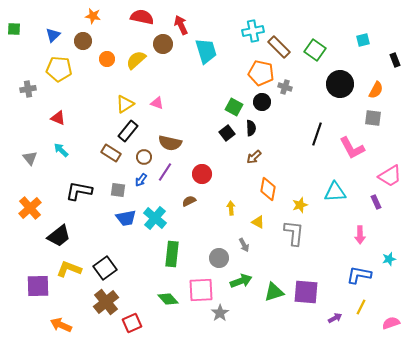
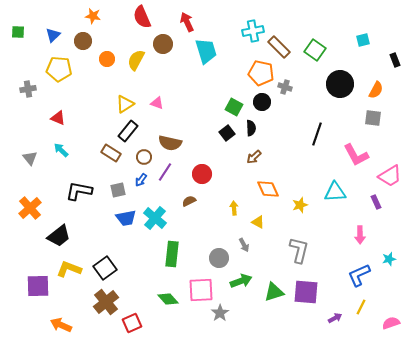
red semicircle at (142, 17): rotated 125 degrees counterclockwise
red arrow at (181, 25): moved 6 px right, 3 px up
green square at (14, 29): moved 4 px right, 3 px down
yellow semicircle at (136, 60): rotated 20 degrees counterclockwise
pink L-shape at (352, 148): moved 4 px right, 7 px down
orange diamond at (268, 189): rotated 35 degrees counterclockwise
gray square at (118, 190): rotated 21 degrees counterclockwise
yellow arrow at (231, 208): moved 3 px right
gray L-shape at (294, 233): moved 5 px right, 17 px down; rotated 8 degrees clockwise
blue L-shape at (359, 275): rotated 35 degrees counterclockwise
